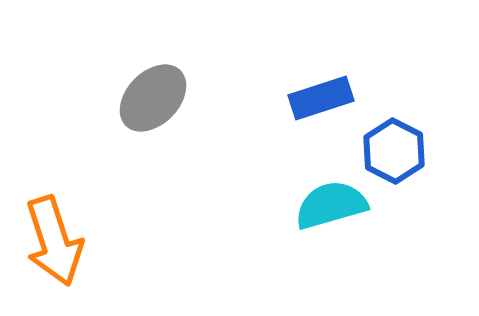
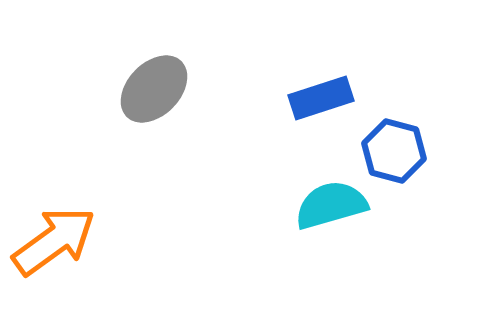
gray ellipse: moved 1 px right, 9 px up
blue hexagon: rotated 12 degrees counterclockwise
orange arrow: rotated 108 degrees counterclockwise
